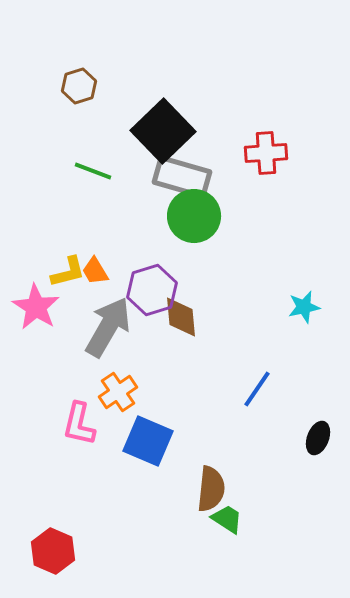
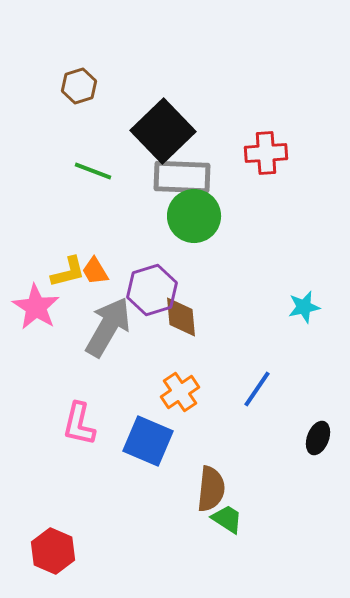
gray rectangle: rotated 14 degrees counterclockwise
orange cross: moved 62 px right
